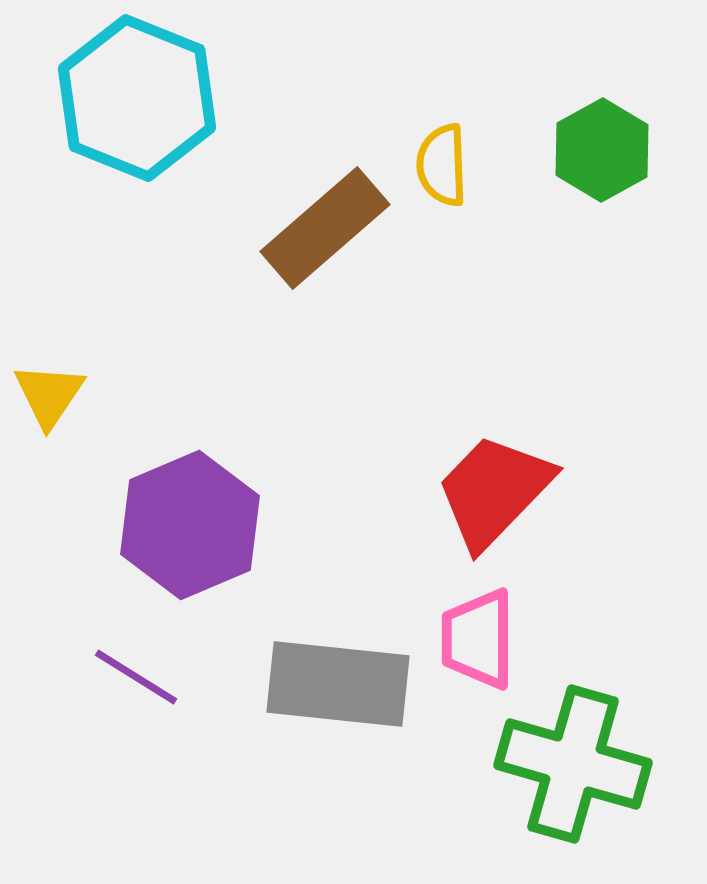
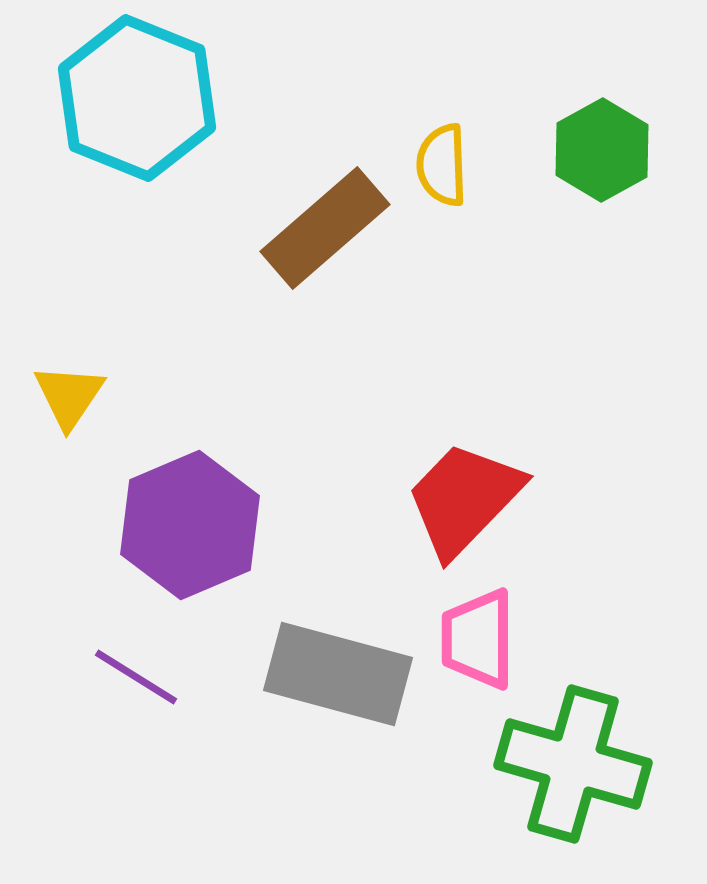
yellow triangle: moved 20 px right, 1 px down
red trapezoid: moved 30 px left, 8 px down
gray rectangle: moved 10 px up; rotated 9 degrees clockwise
